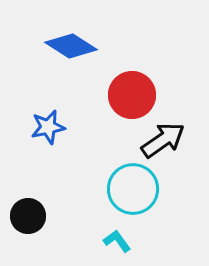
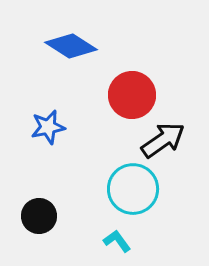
black circle: moved 11 px right
